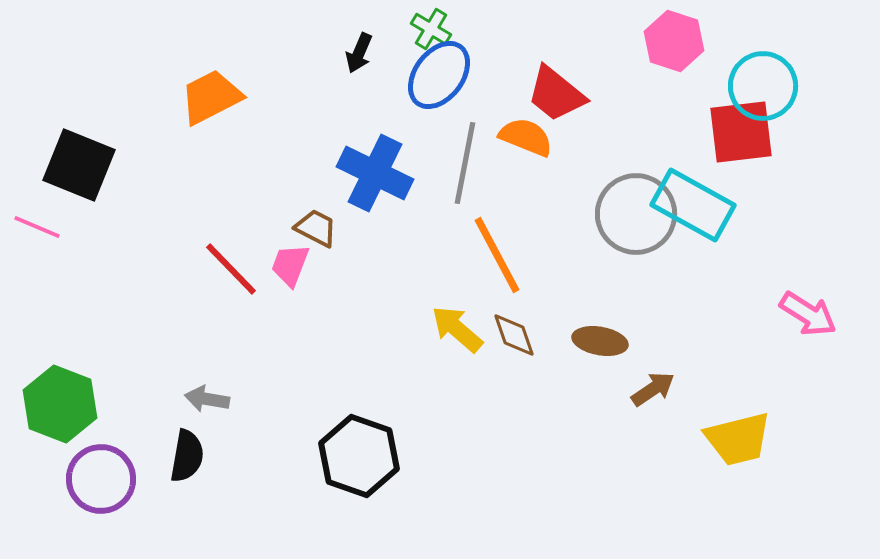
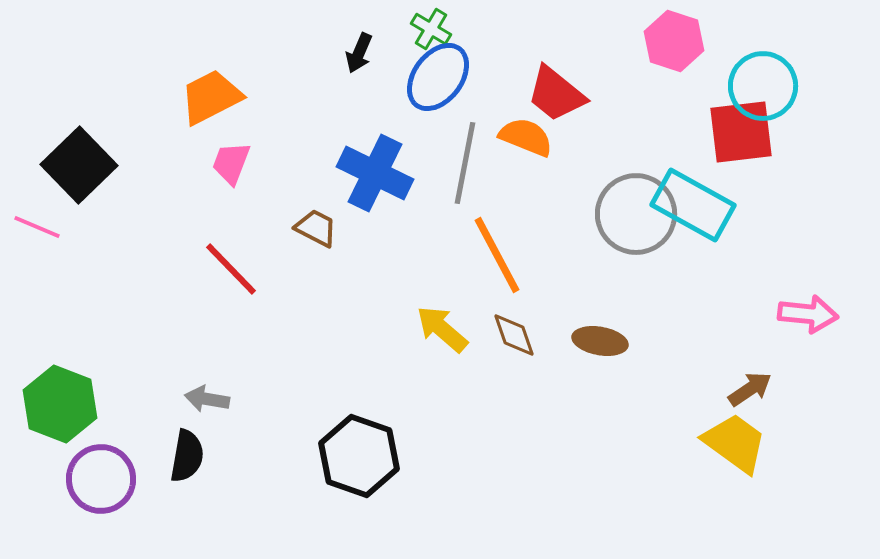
blue ellipse: moved 1 px left, 2 px down
black square: rotated 24 degrees clockwise
pink trapezoid: moved 59 px left, 102 px up
pink arrow: rotated 26 degrees counterclockwise
yellow arrow: moved 15 px left
brown arrow: moved 97 px right
yellow trapezoid: moved 3 px left, 4 px down; rotated 130 degrees counterclockwise
